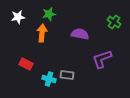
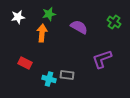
purple semicircle: moved 1 px left, 7 px up; rotated 18 degrees clockwise
red rectangle: moved 1 px left, 1 px up
